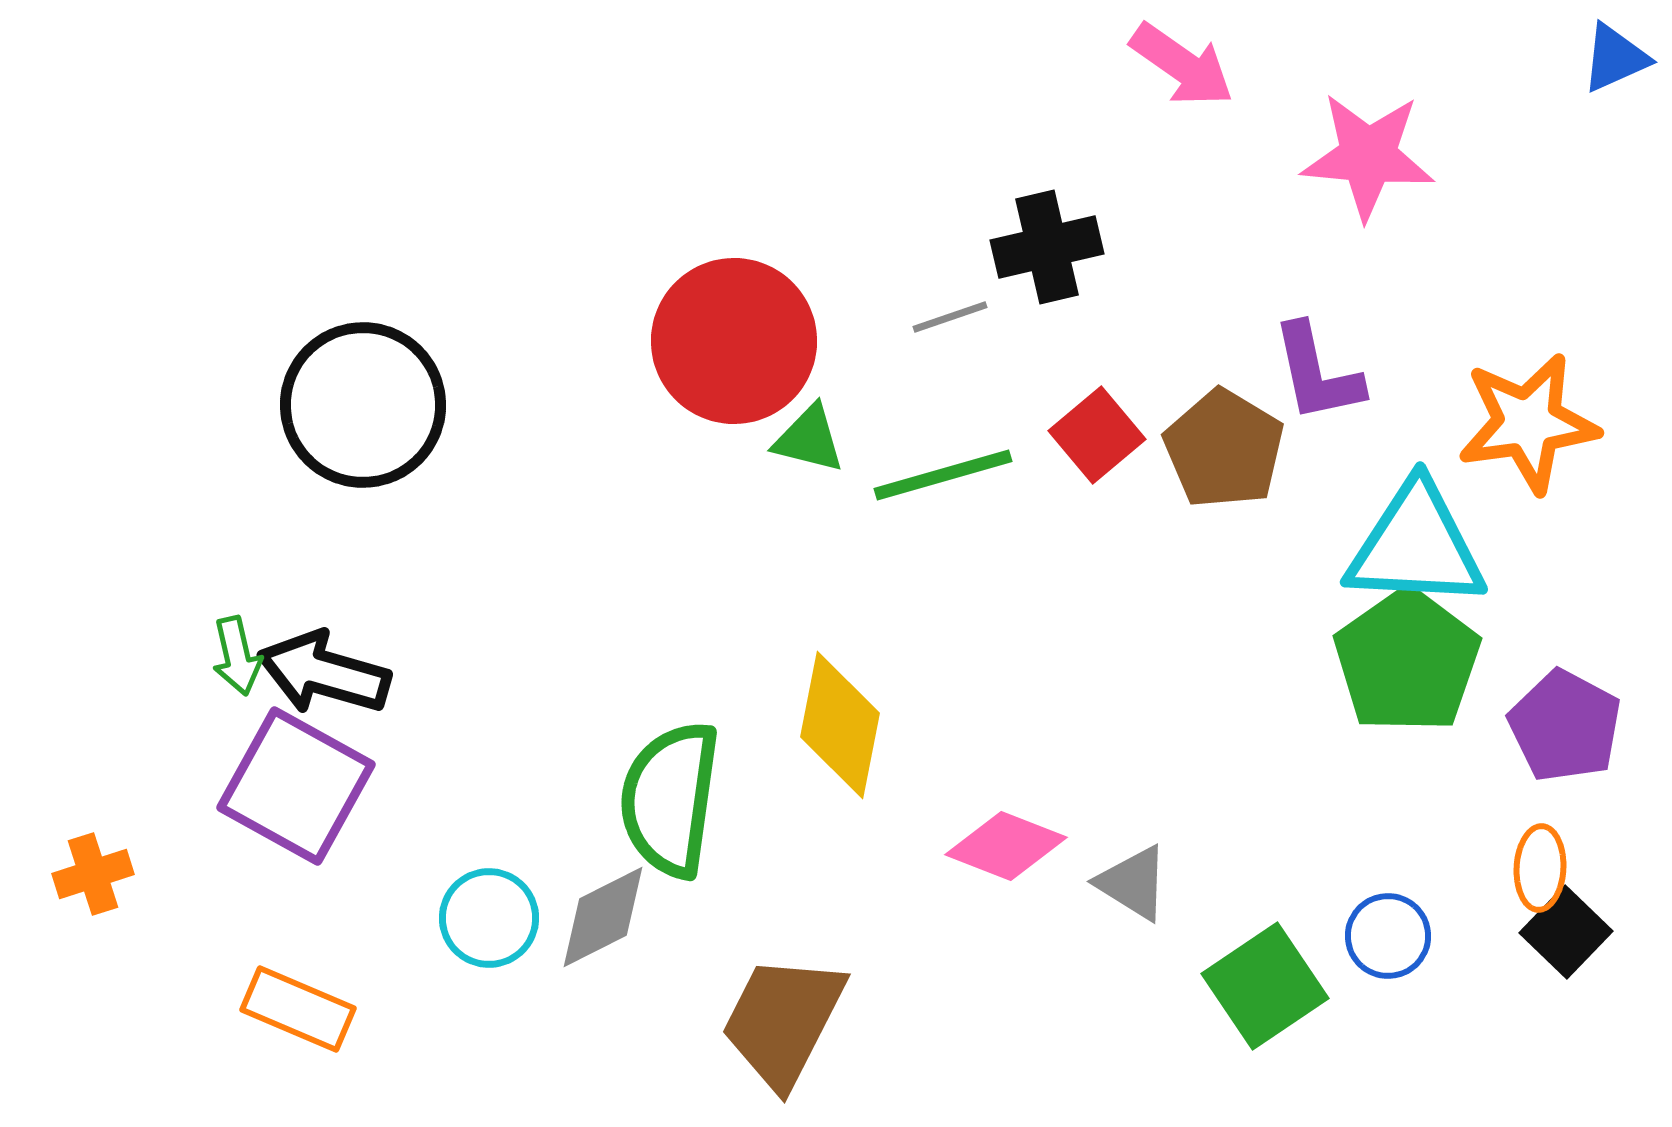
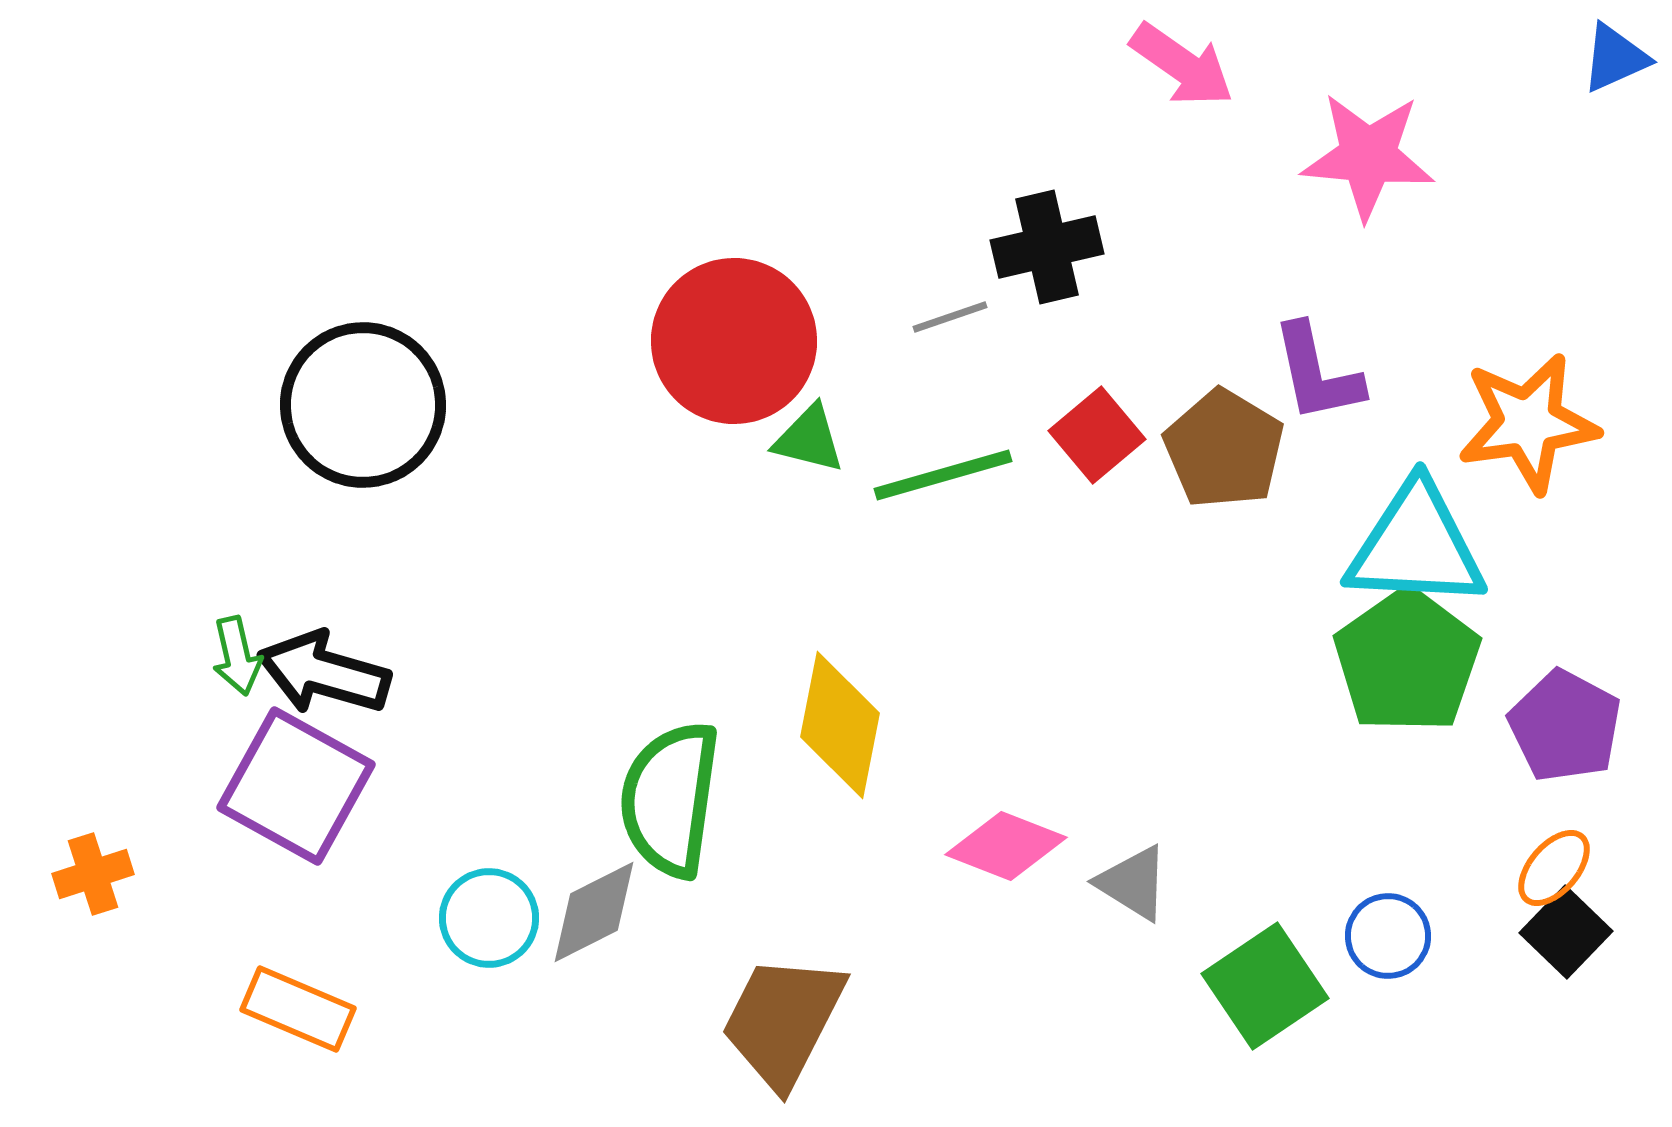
orange ellipse: moved 14 px right; rotated 38 degrees clockwise
gray diamond: moved 9 px left, 5 px up
